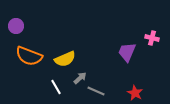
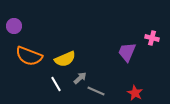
purple circle: moved 2 px left
white line: moved 3 px up
